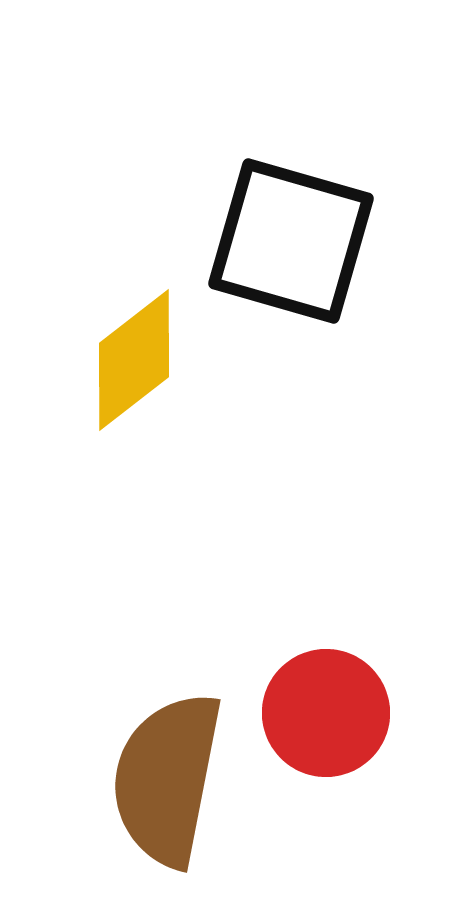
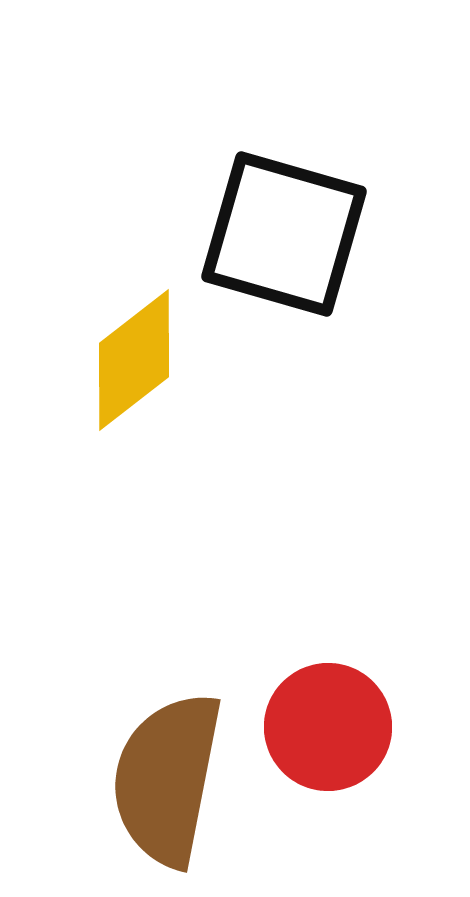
black square: moved 7 px left, 7 px up
red circle: moved 2 px right, 14 px down
